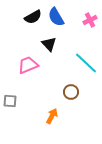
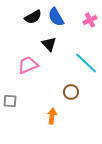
orange arrow: rotated 21 degrees counterclockwise
